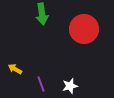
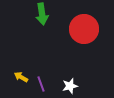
yellow arrow: moved 6 px right, 8 px down
